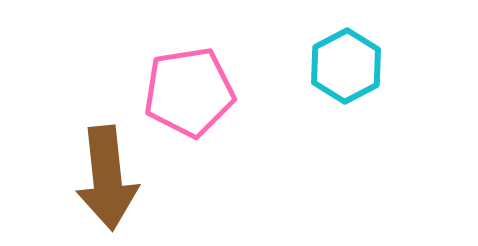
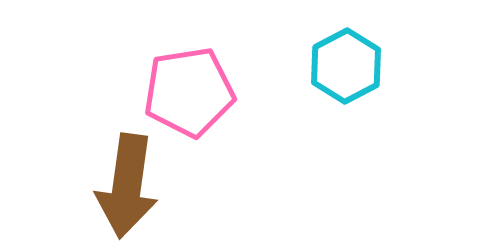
brown arrow: moved 20 px right, 8 px down; rotated 14 degrees clockwise
